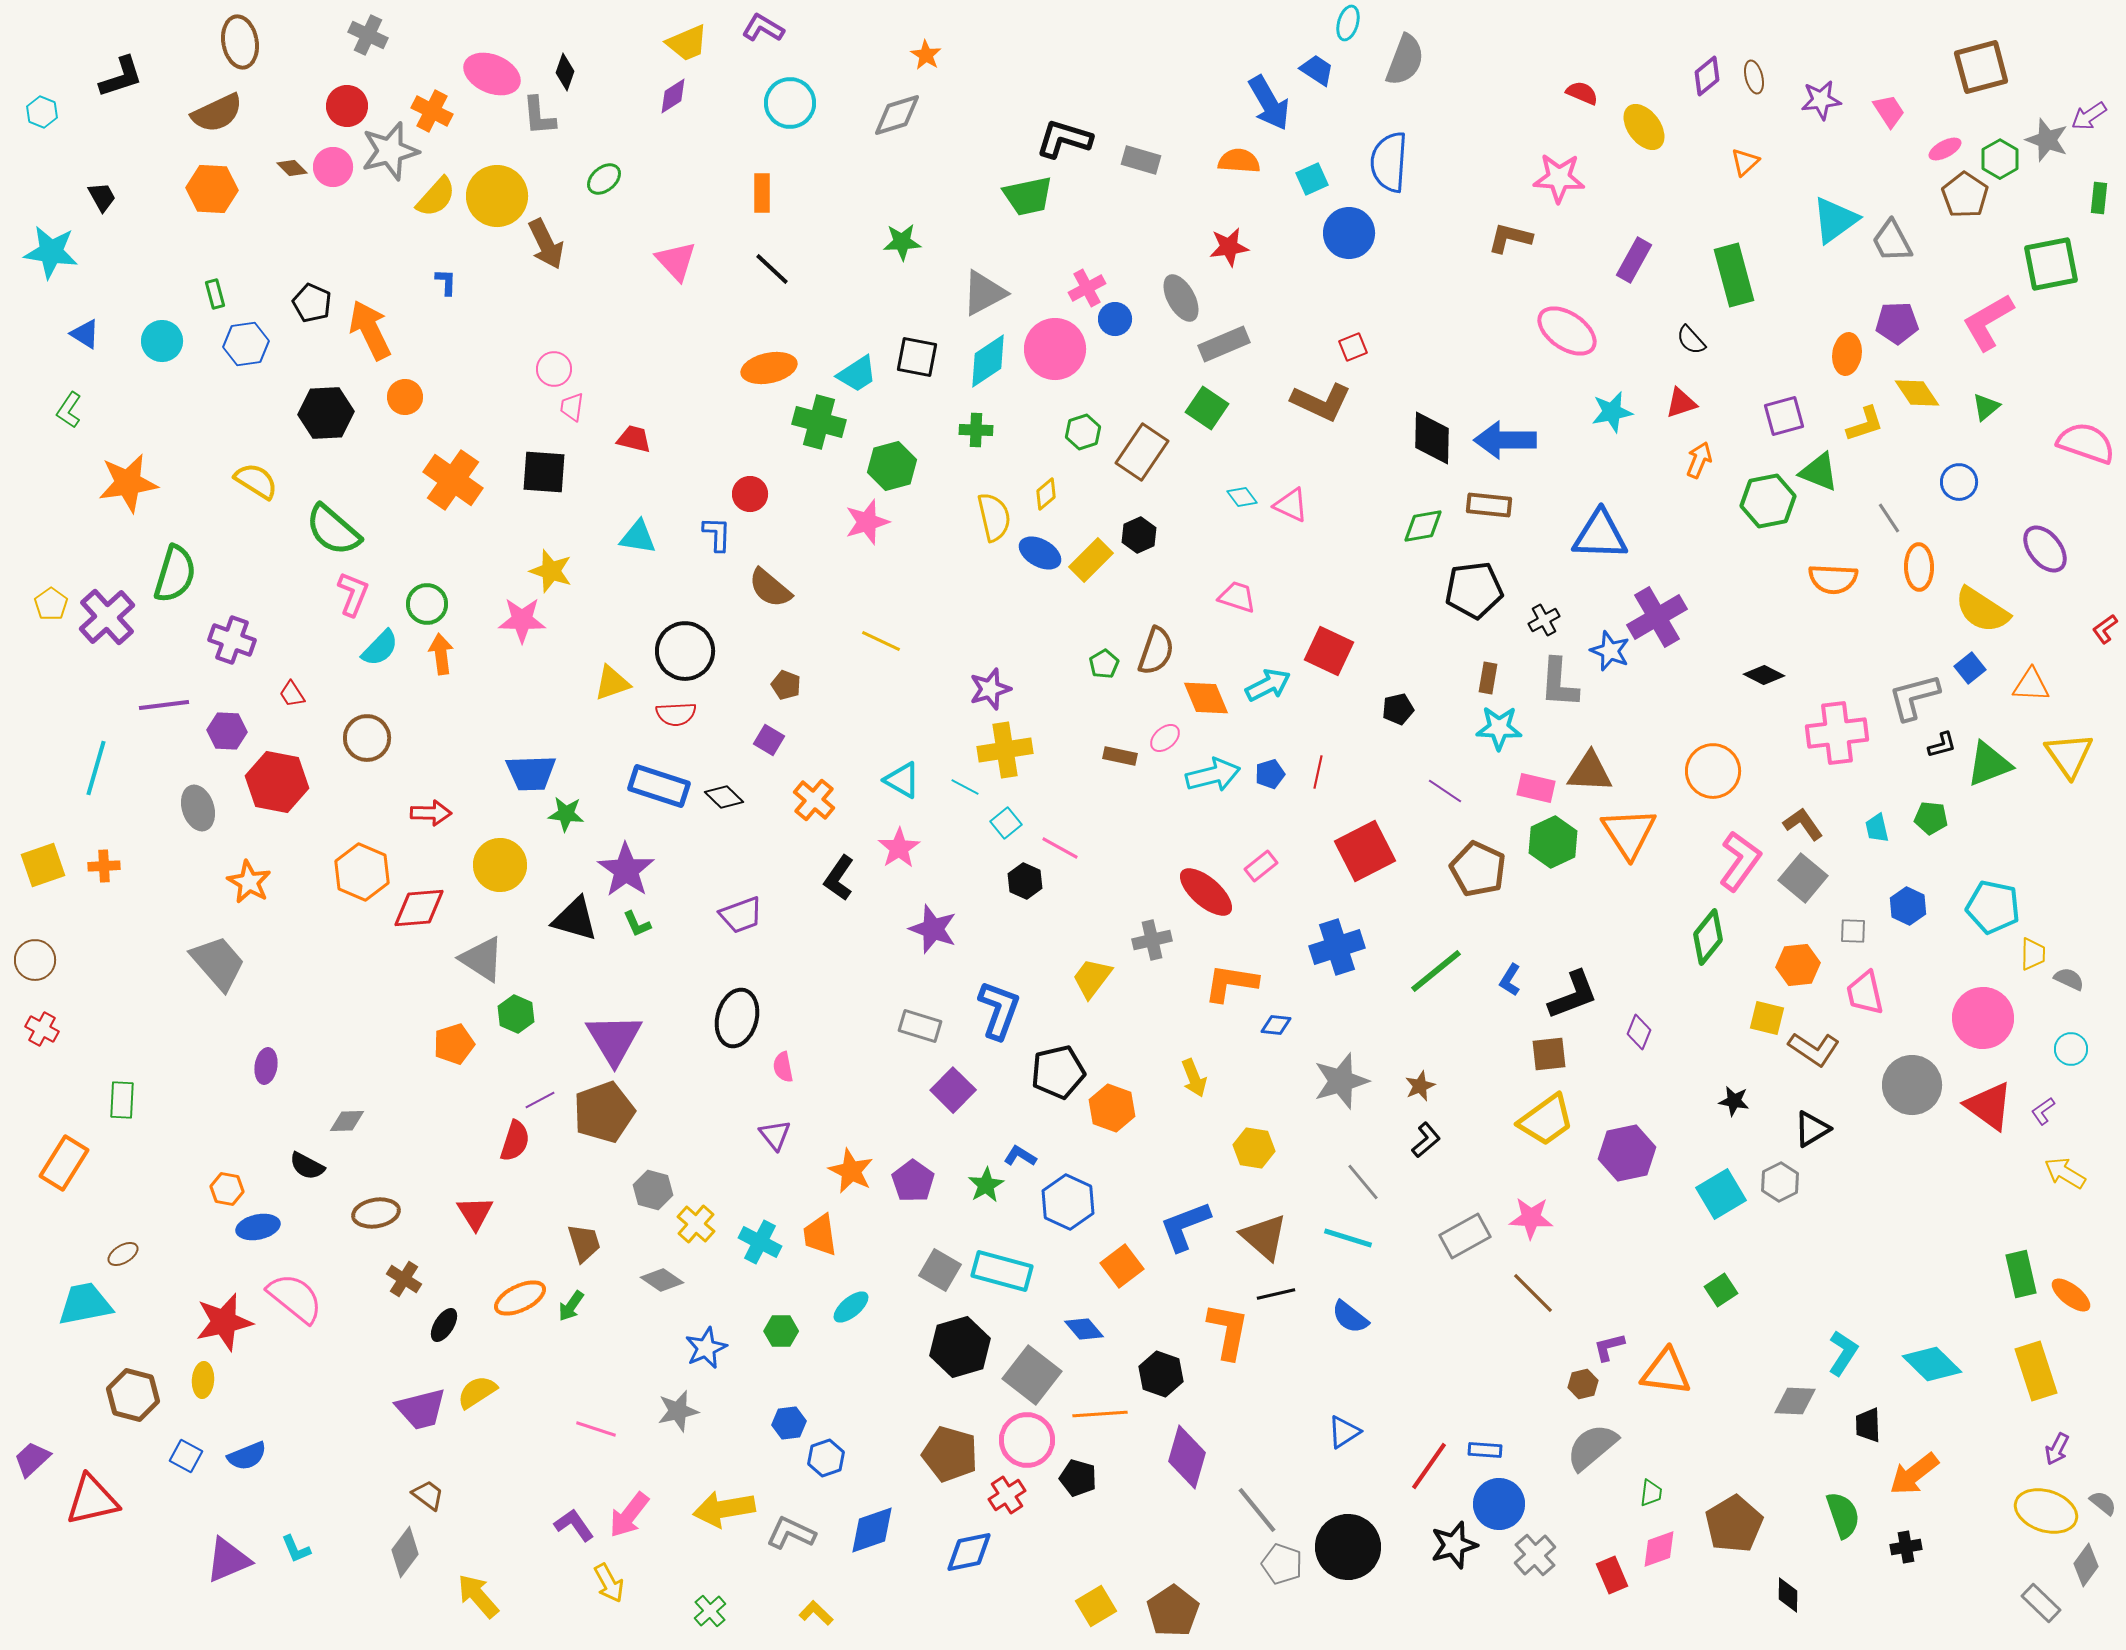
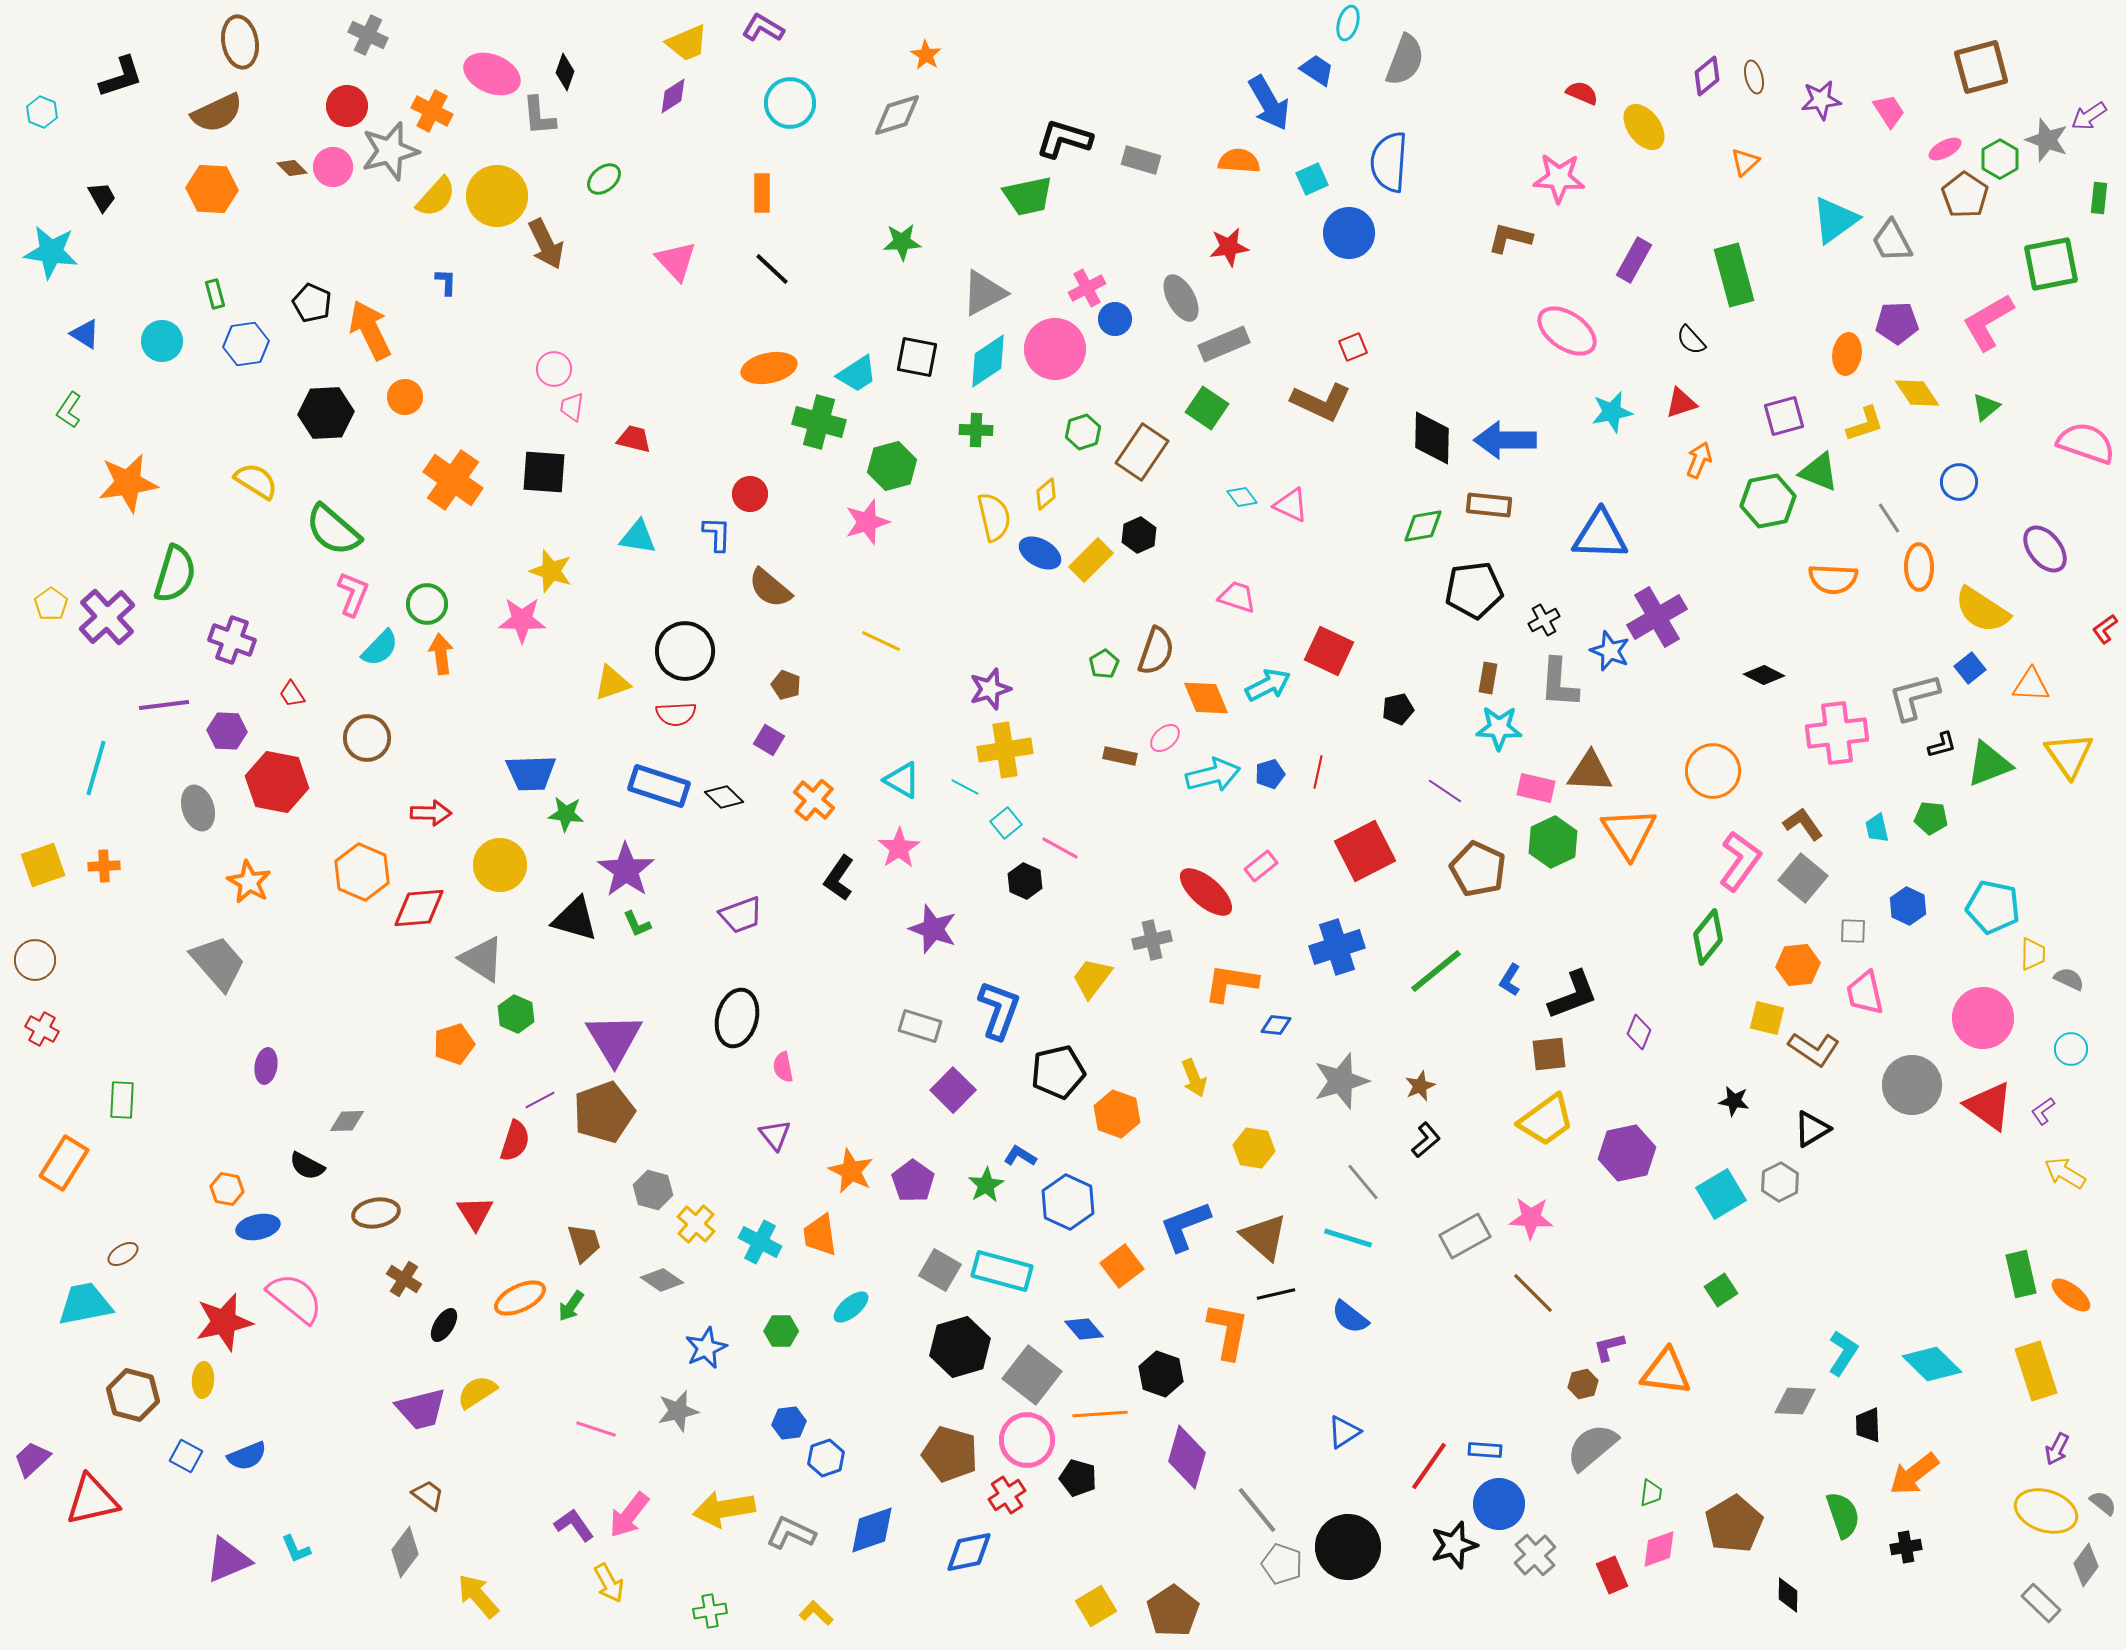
orange hexagon at (1112, 1108): moved 5 px right, 6 px down
green cross at (710, 1611): rotated 32 degrees clockwise
